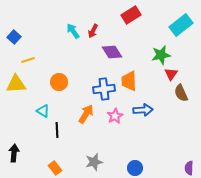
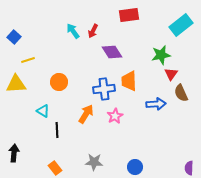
red rectangle: moved 2 px left; rotated 24 degrees clockwise
blue arrow: moved 13 px right, 6 px up
gray star: rotated 18 degrees clockwise
blue circle: moved 1 px up
